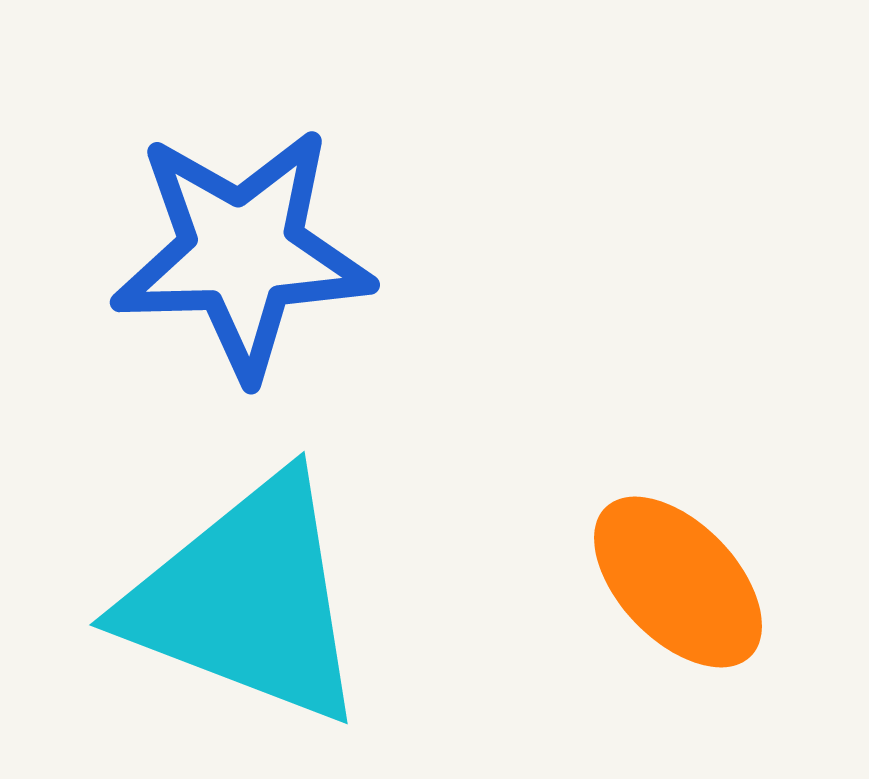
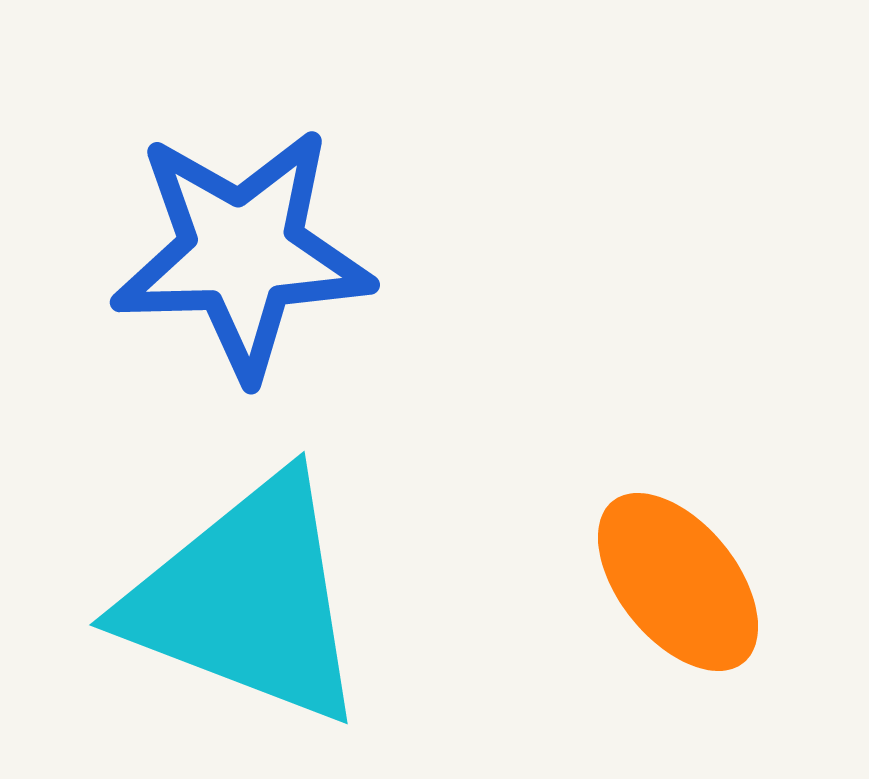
orange ellipse: rotated 5 degrees clockwise
